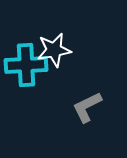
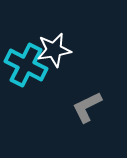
cyan cross: rotated 30 degrees clockwise
